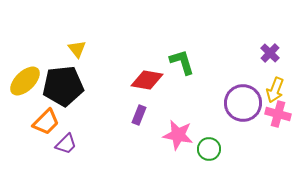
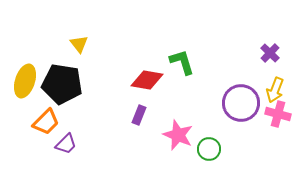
yellow triangle: moved 2 px right, 5 px up
yellow ellipse: rotated 28 degrees counterclockwise
black pentagon: moved 1 px left, 2 px up; rotated 15 degrees clockwise
purple circle: moved 2 px left
pink star: rotated 12 degrees clockwise
